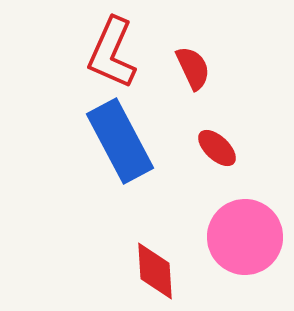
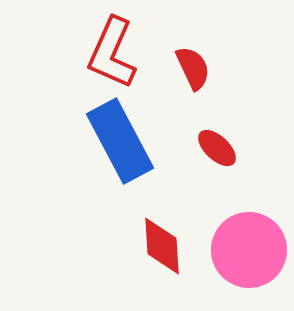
pink circle: moved 4 px right, 13 px down
red diamond: moved 7 px right, 25 px up
